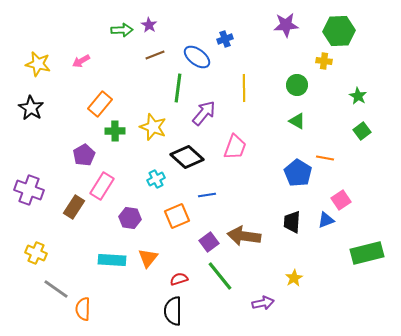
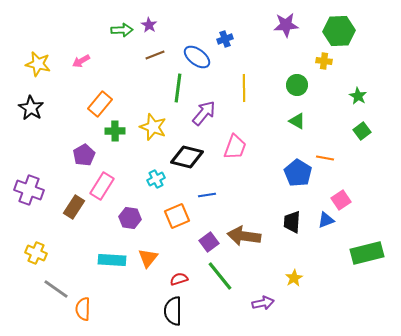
black diamond at (187, 157): rotated 28 degrees counterclockwise
